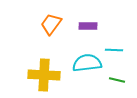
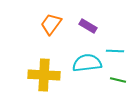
purple rectangle: rotated 30 degrees clockwise
cyan line: moved 1 px right, 1 px down
green line: moved 1 px right
